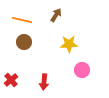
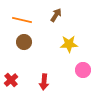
pink circle: moved 1 px right
